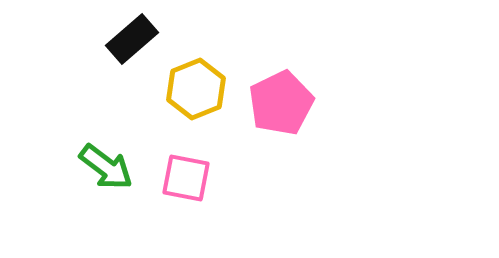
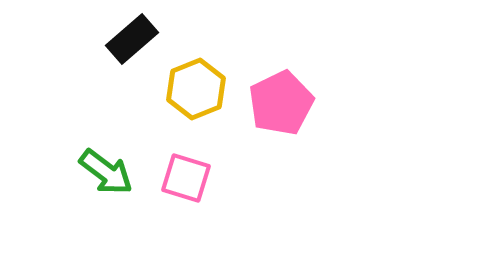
green arrow: moved 5 px down
pink square: rotated 6 degrees clockwise
